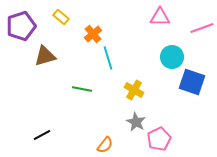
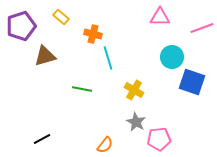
orange cross: rotated 36 degrees counterclockwise
black line: moved 4 px down
pink pentagon: rotated 20 degrees clockwise
